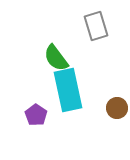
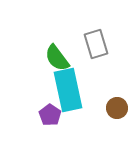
gray rectangle: moved 18 px down
green semicircle: moved 1 px right
purple pentagon: moved 14 px right
